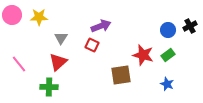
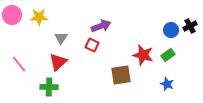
blue circle: moved 3 px right
